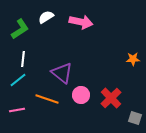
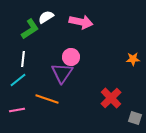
green L-shape: moved 10 px right
purple triangle: rotated 25 degrees clockwise
pink circle: moved 10 px left, 38 px up
